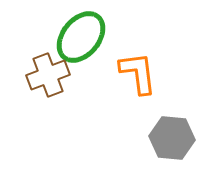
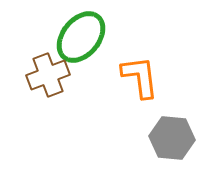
orange L-shape: moved 2 px right, 4 px down
